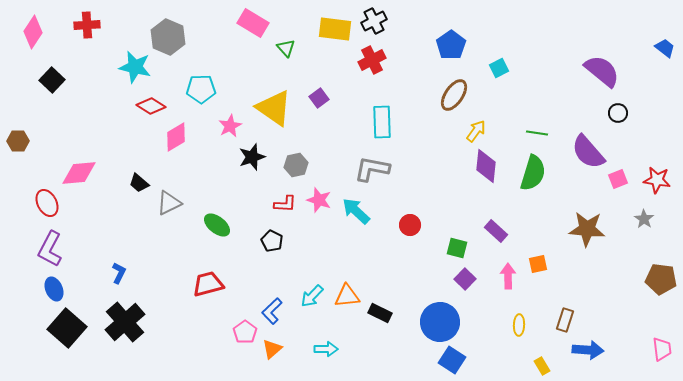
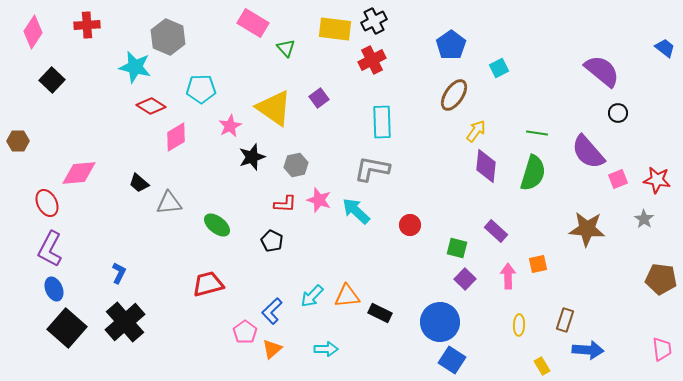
gray triangle at (169, 203): rotated 20 degrees clockwise
